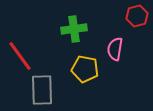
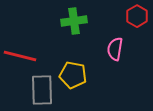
red hexagon: rotated 15 degrees counterclockwise
green cross: moved 8 px up
red line: rotated 40 degrees counterclockwise
yellow pentagon: moved 12 px left, 6 px down
